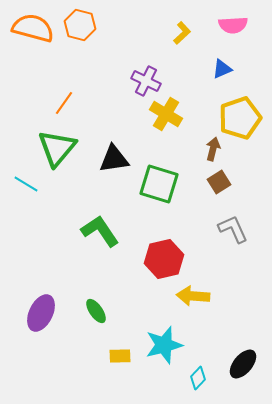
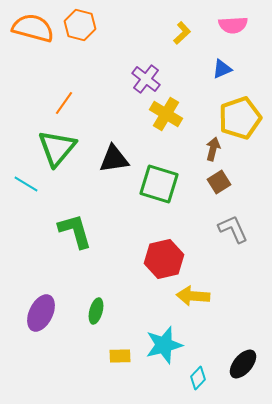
purple cross: moved 2 px up; rotated 12 degrees clockwise
green L-shape: moved 25 px left; rotated 18 degrees clockwise
green ellipse: rotated 50 degrees clockwise
